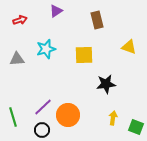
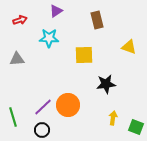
cyan star: moved 3 px right, 11 px up; rotated 18 degrees clockwise
orange circle: moved 10 px up
